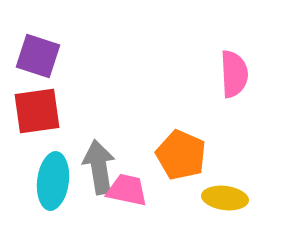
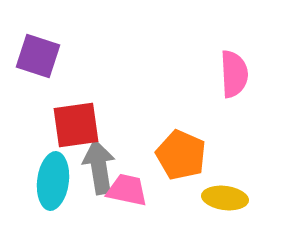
red square: moved 39 px right, 14 px down
